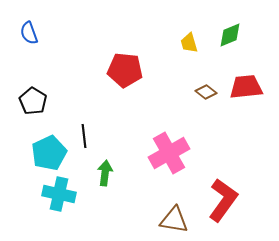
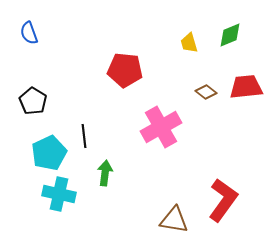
pink cross: moved 8 px left, 26 px up
